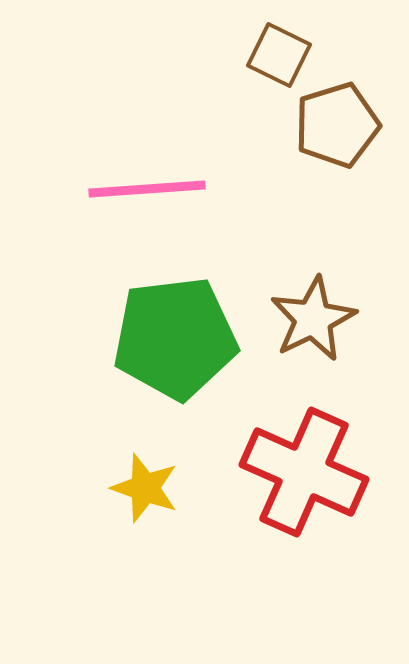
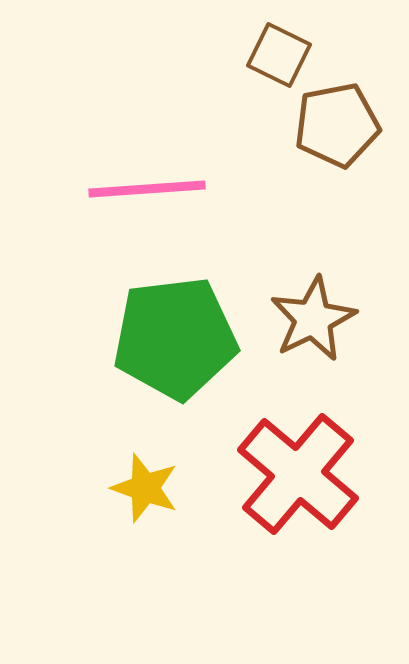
brown pentagon: rotated 6 degrees clockwise
red cross: moved 6 px left, 2 px down; rotated 16 degrees clockwise
